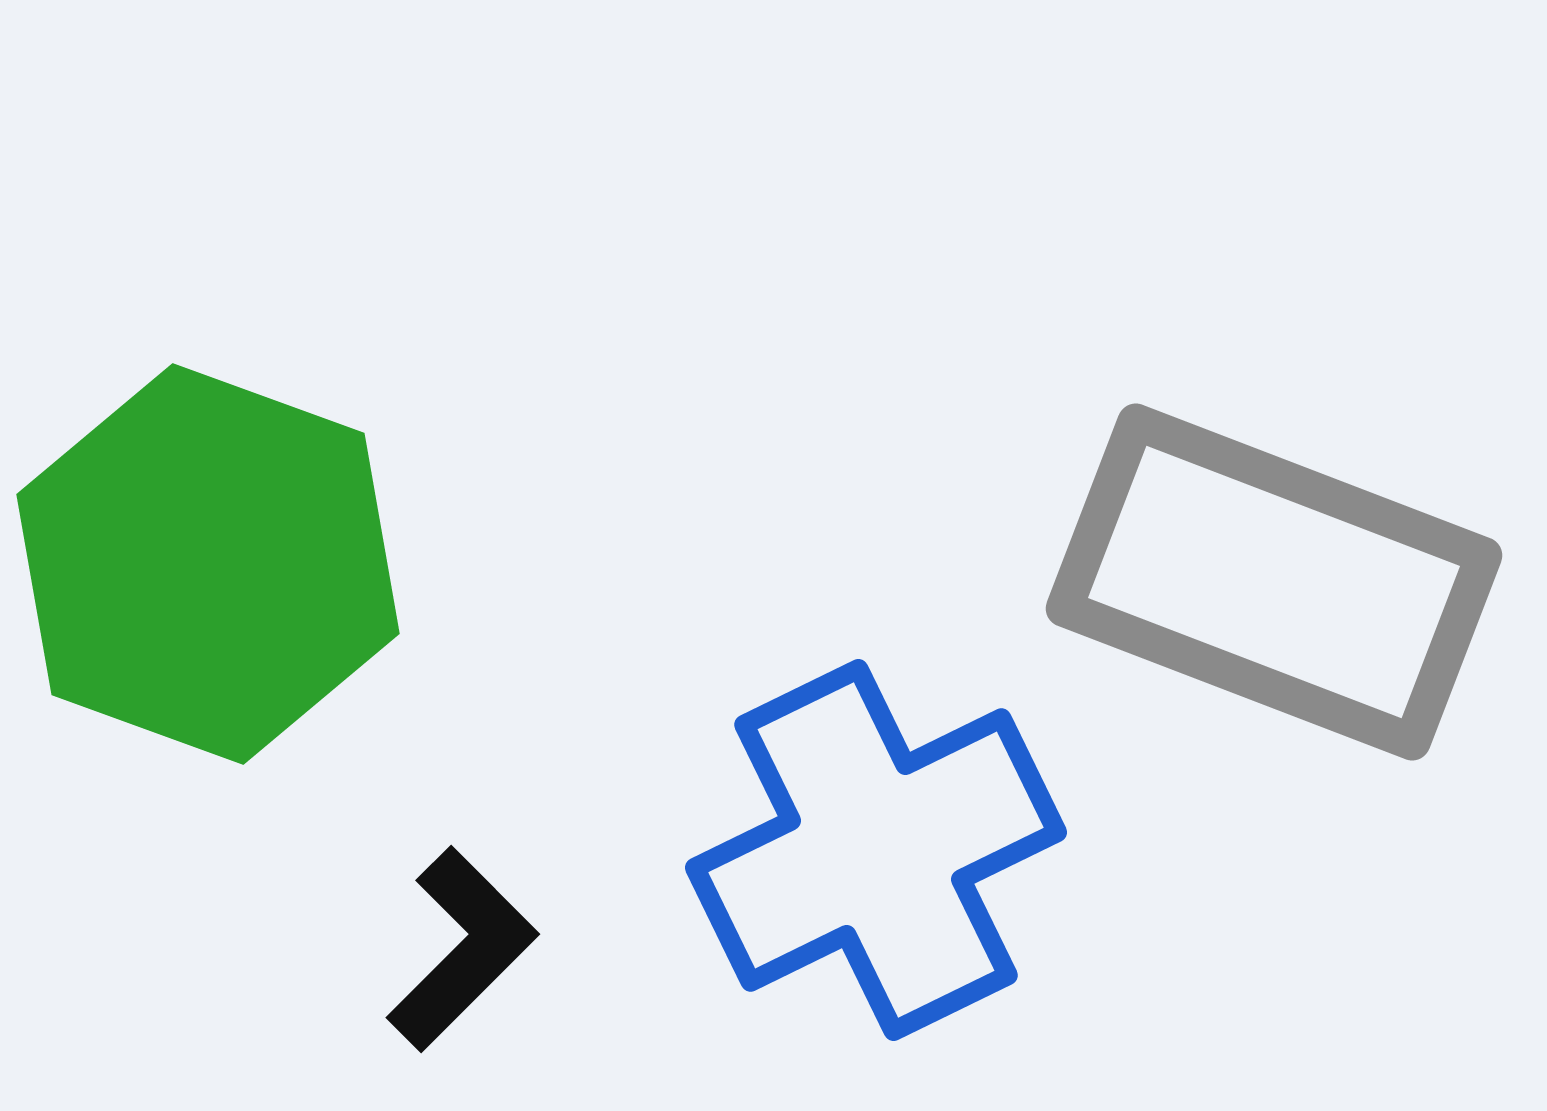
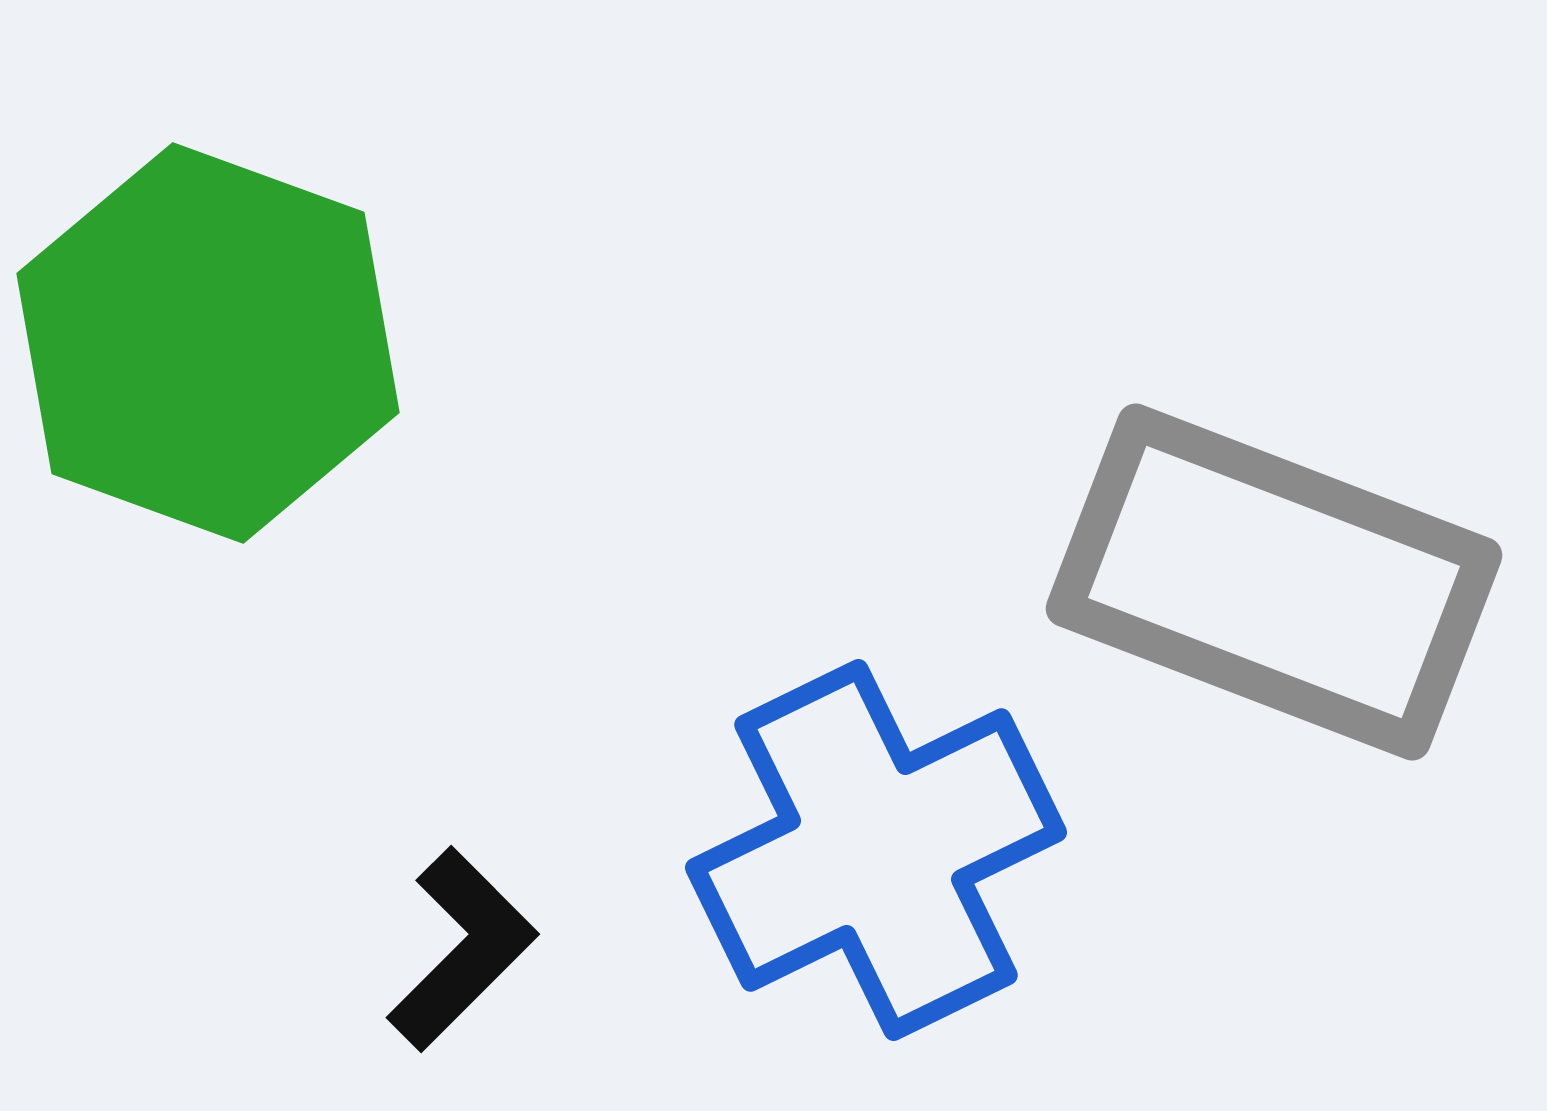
green hexagon: moved 221 px up
